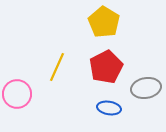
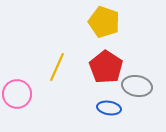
yellow pentagon: rotated 12 degrees counterclockwise
red pentagon: rotated 12 degrees counterclockwise
gray ellipse: moved 9 px left, 2 px up; rotated 20 degrees clockwise
